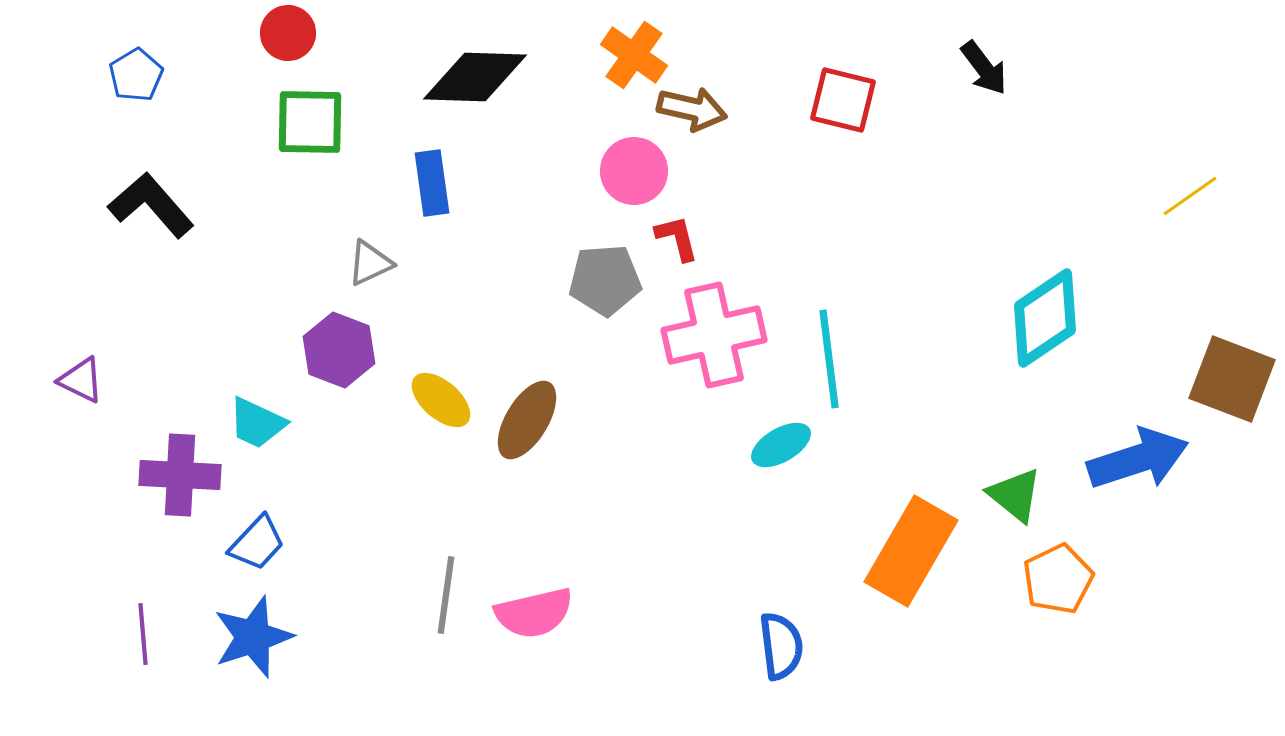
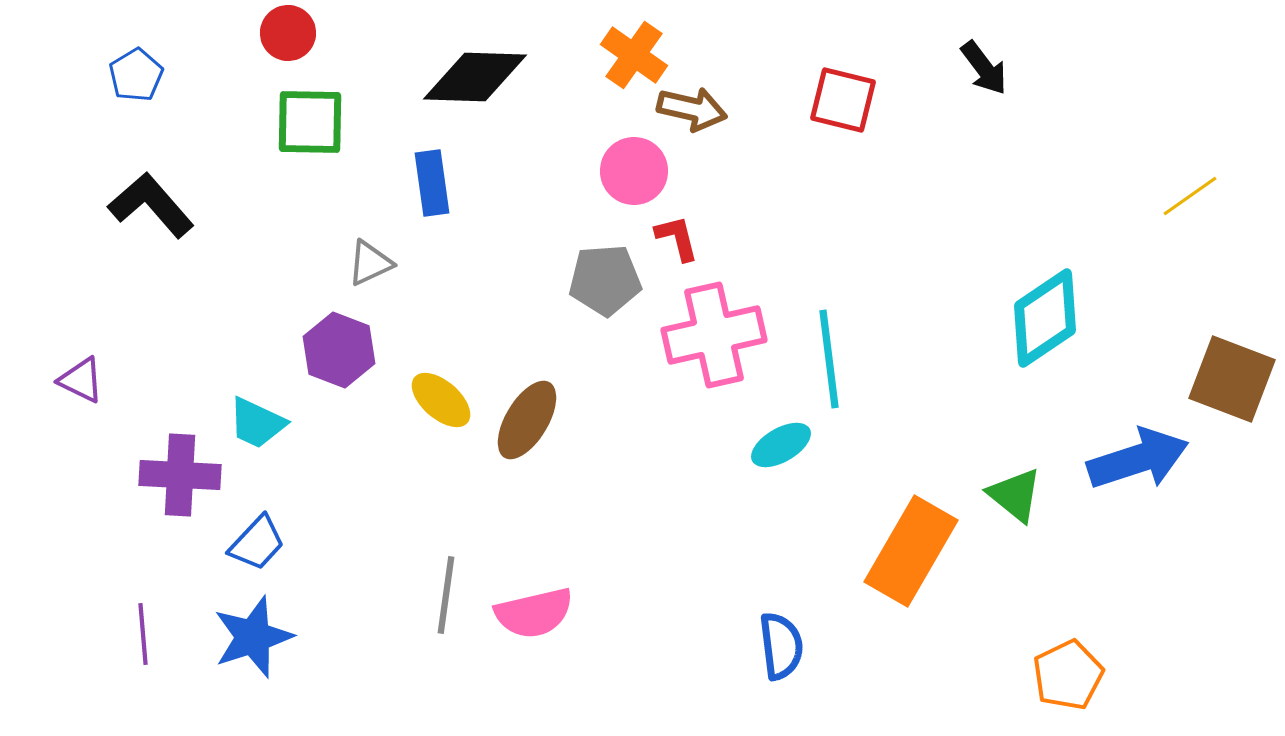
orange pentagon: moved 10 px right, 96 px down
